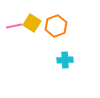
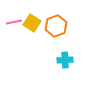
pink line: moved 4 px up
